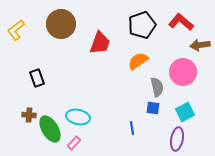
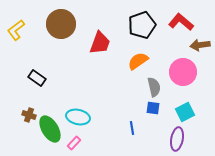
black rectangle: rotated 36 degrees counterclockwise
gray semicircle: moved 3 px left
brown cross: rotated 16 degrees clockwise
